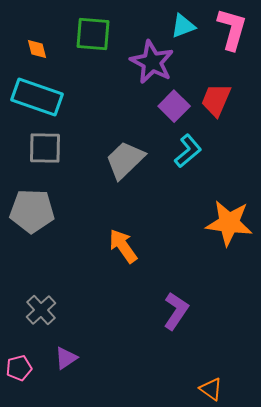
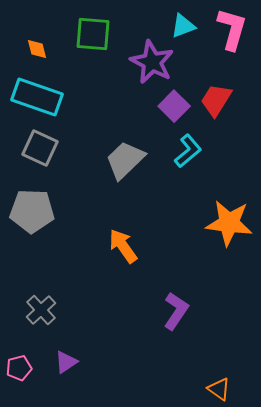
red trapezoid: rotated 9 degrees clockwise
gray square: moved 5 px left; rotated 24 degrees clockwise
purple triangle: moved 4 px down
orange triangle: moved 8 px right
